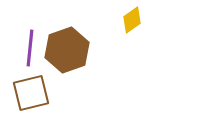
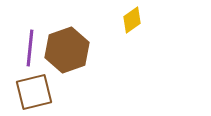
brown square: moved 3 px right, 1 px up
